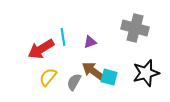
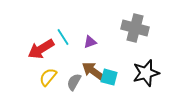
cyan line: rotated 24 degrees counterclockwise
